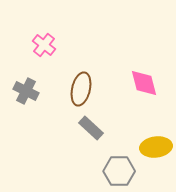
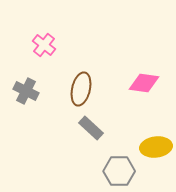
pink diamond: rotated 68 degrees counterclockwise
